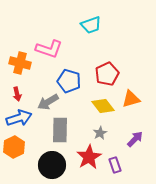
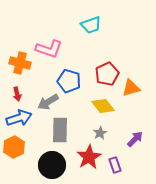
orange triangle: moved 11 px up
